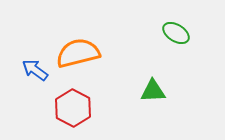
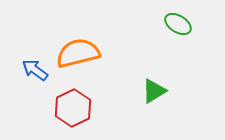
green ellipse: moved 2 px right, 9 px up
green triangle: moved 1 px right; rotated 28 degrees counterclockwise
red hexagon: rotated 6 degrees clockwise
